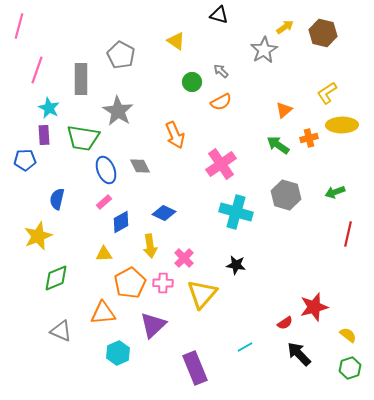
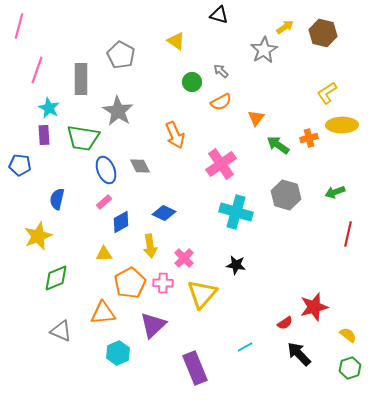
orange triangle at (284, 110): moved 28 px left, 8 px down; rotated 12 degrees counterclockwise
blue pentagon at (25, 160): moved 5 px left, 5 px down; rotated 10 degrees clockwise
